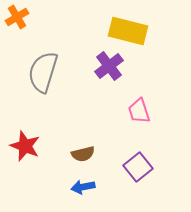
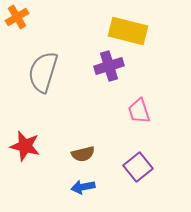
purple cross: rotated 20 degrees clockwise
red star: rotated 8 degrees counterclockwise
